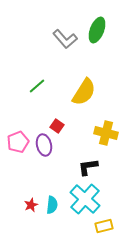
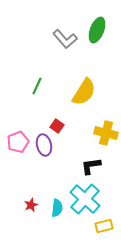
green line: rotated 24 degrees counterclockwise
black L-shape: moved 3 px right, 1 px up
cyan semicircle: moved 5 px right, 3 px down
